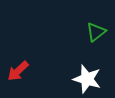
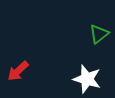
green triangle: moved 3 px right, 2 px down
